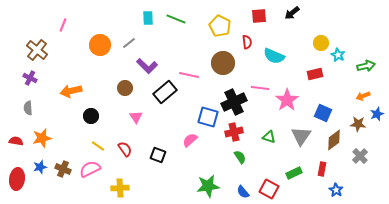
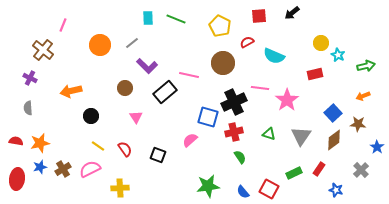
red semicircle at (247, 42): rotated 112 degrees counterclockwise
gray line at (129, 43): moved 3 px right
brown cross at (37, 50): moved 6 px right
blue square at (323, 113): moved 10 px right; rotated 24 degrees clockwise
blue star at (377, 114): moved 33 px down; rotated 16 degrees counterclockwise
green triangle at (269, 137): moved 3 px up
orange star at (42, 138): moved 2 px left, 5 px down
gray cross at (360, 156): moved 1 px right, 14 px down
brown cross at (63, 169): rotated 35 degrees clockwise
red rectangle at (322, 169): moved 3 px left; rotated 24 degrees clockwise
blue star at (336, 190): rotated 16 degrees counterclockwise
